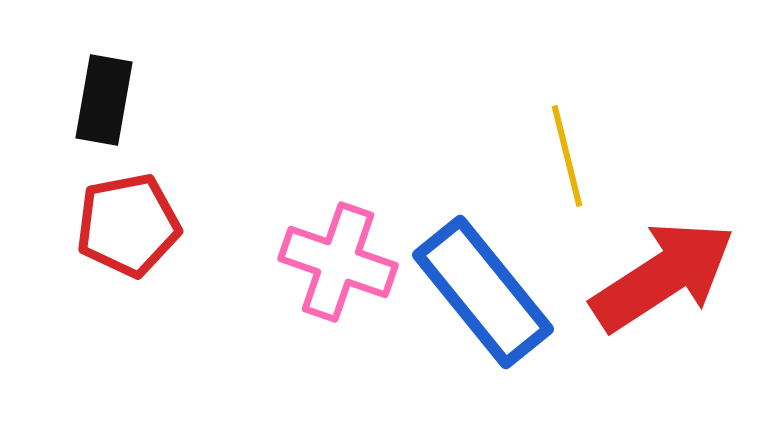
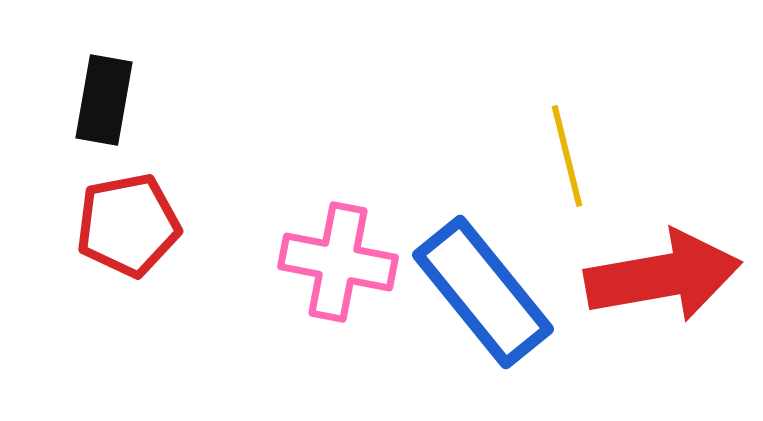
pink cross: rotated 8 degrees counterclockwise
red arrow: rotated 23 degrees clockwise
